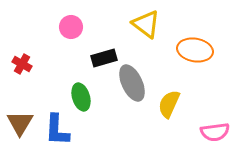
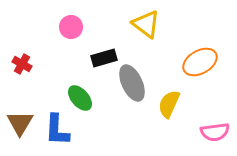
orange ellipse: moved 5 px right, 12 px down; rotated 40 degrees counterclockwise
green ellipse: moved 1 px left, 1 px down; rotated 24 degrees counterclockwise
